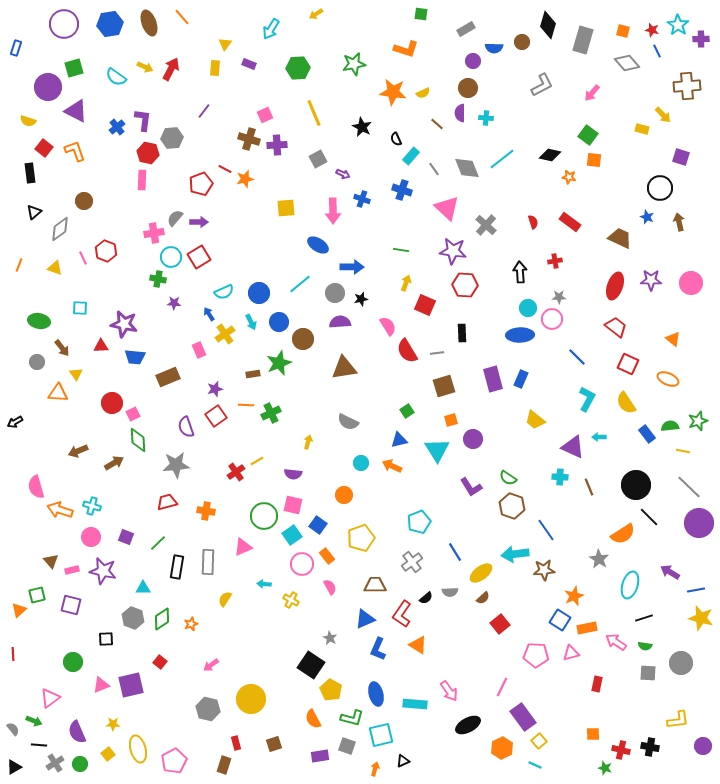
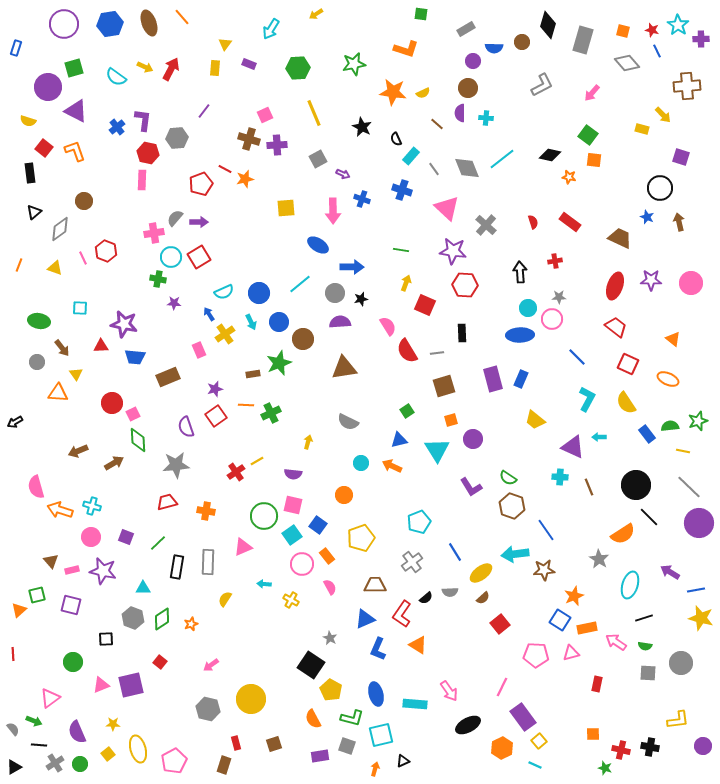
gray hexagon at (172, 138): moved 5 px right
